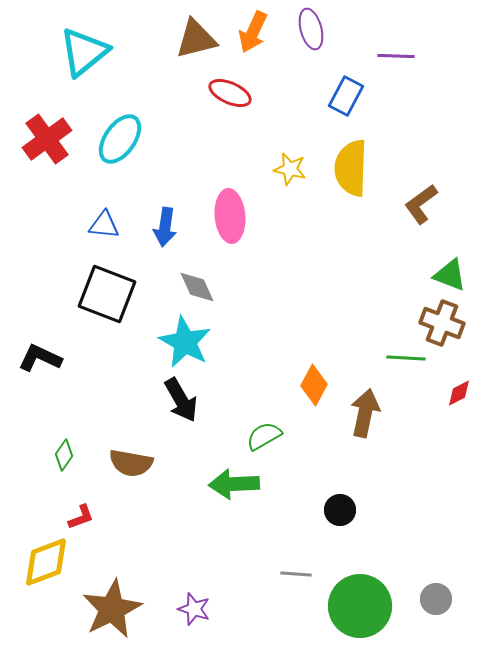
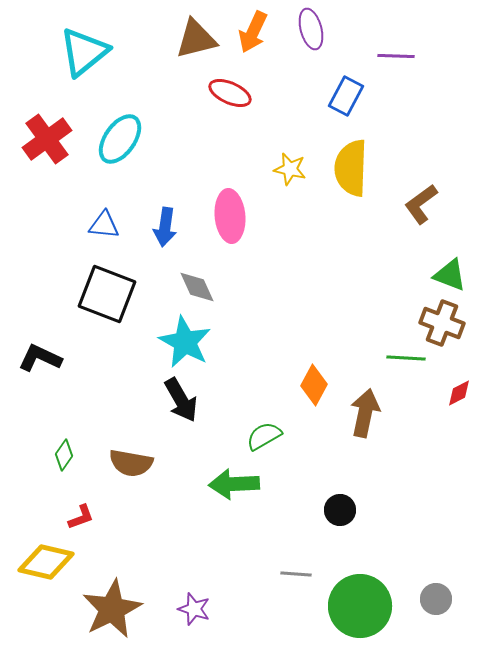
yellow diamond: rotated 34 degrees clockwise
